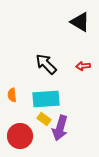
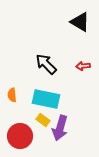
cyan rectangle: rotated 16 degrees clockwise
yellow rectangle: moved 1 px left, 1 px down
